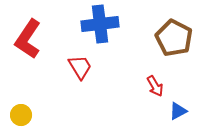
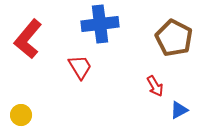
red L-shape: rotated 6 degrees clockwise
blue triangle: moved 1 px right, 1 px up
